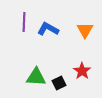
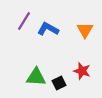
purple line: moved 1 px up; rotated 30 degrees clockwise
red star: rotated 18 degrees counterclockwise
